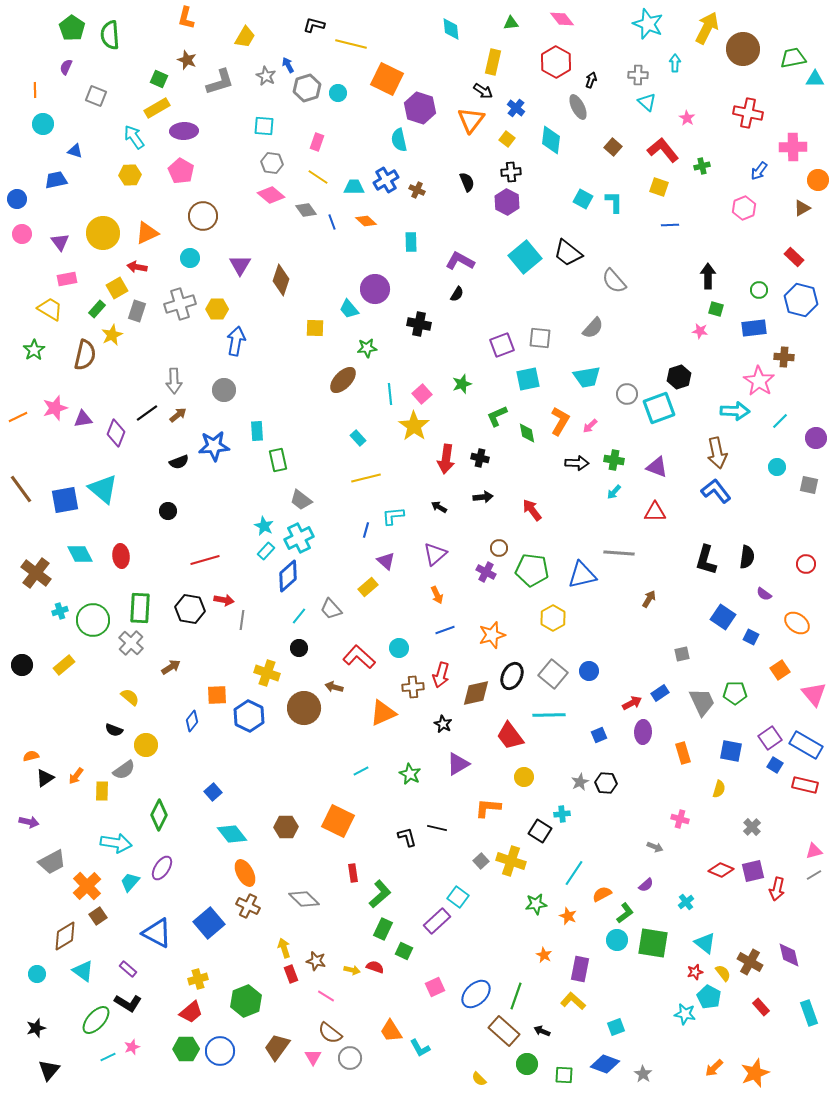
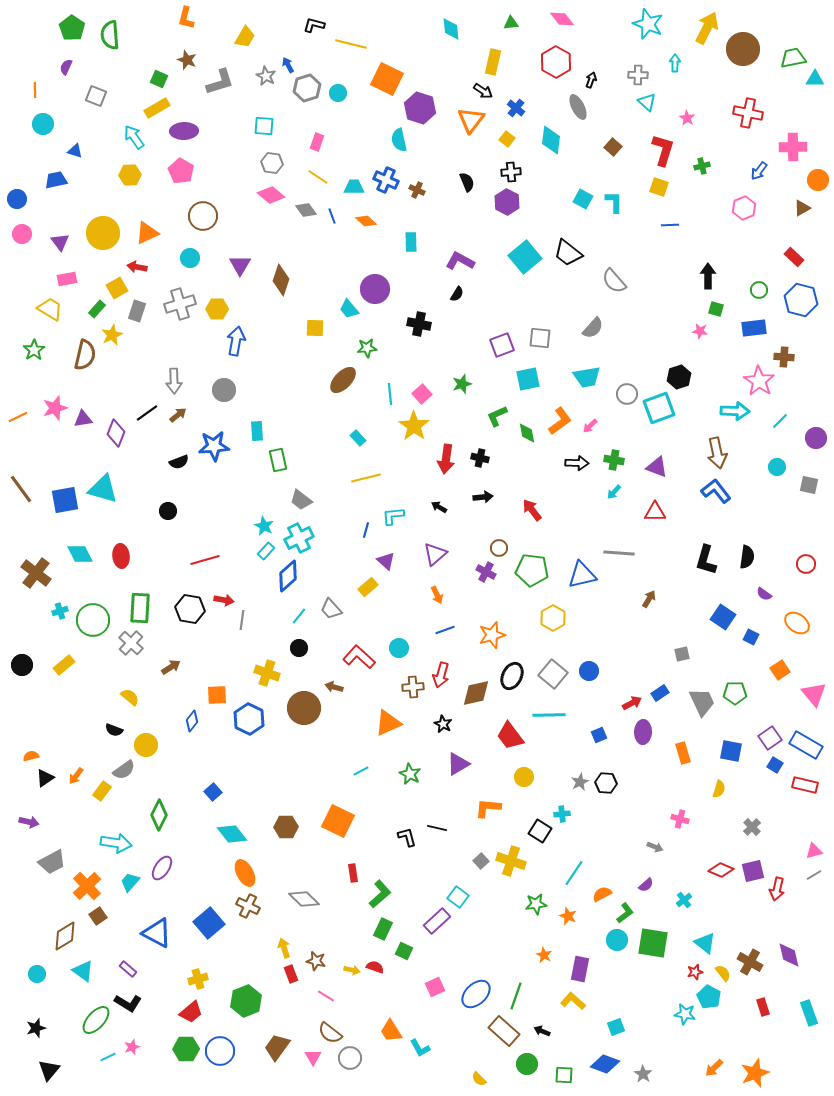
red L-shape at (663, 150): rotated 56 degrees clockwise
blue cross at (386, 180): rotated 35 degrees counterclockwise
blue line at (332, 222): moved 6 px up
orange L-shape at (560, 421): rotated 24 degrees clockwise
cyan triangle at (103, 489): rotated 24 degrees counterclockwise
orange triangle at (383, 713): moved 5 px right, 10 px down
blue hexagon at (249, 716): moved 3 px down
yellow rectangle at (102, 791): rotated 36 degrees clockwise
cyan cross at (686, 902): moved 2 px left, 2 px up
red rectangle at (761, 1007): moved 2 px right; rotated 24 degrees clockwise
